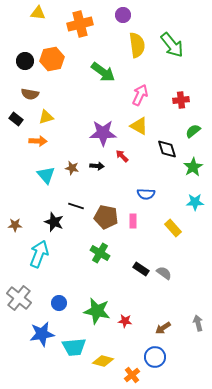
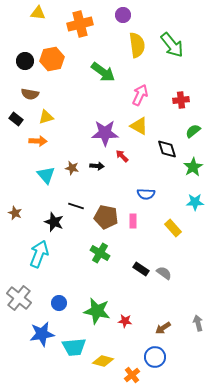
purple star at (103, 133): moved 2 px right
brown star at (15, 225): moved 12 px up; rotated 24 degrees clockwise
